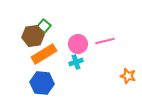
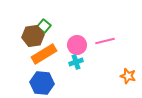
pink circle: moved 1 px left, 1 px down
